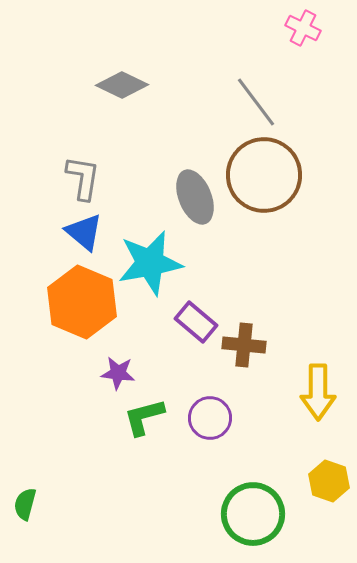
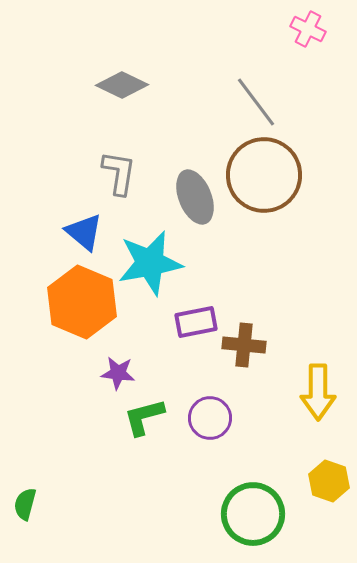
pink cross: moved 5 px right, 1 px down
gray L-shape: moved 36 px right, 5 px up
purple rectangle: rotated 51 degrees counterclockwise
